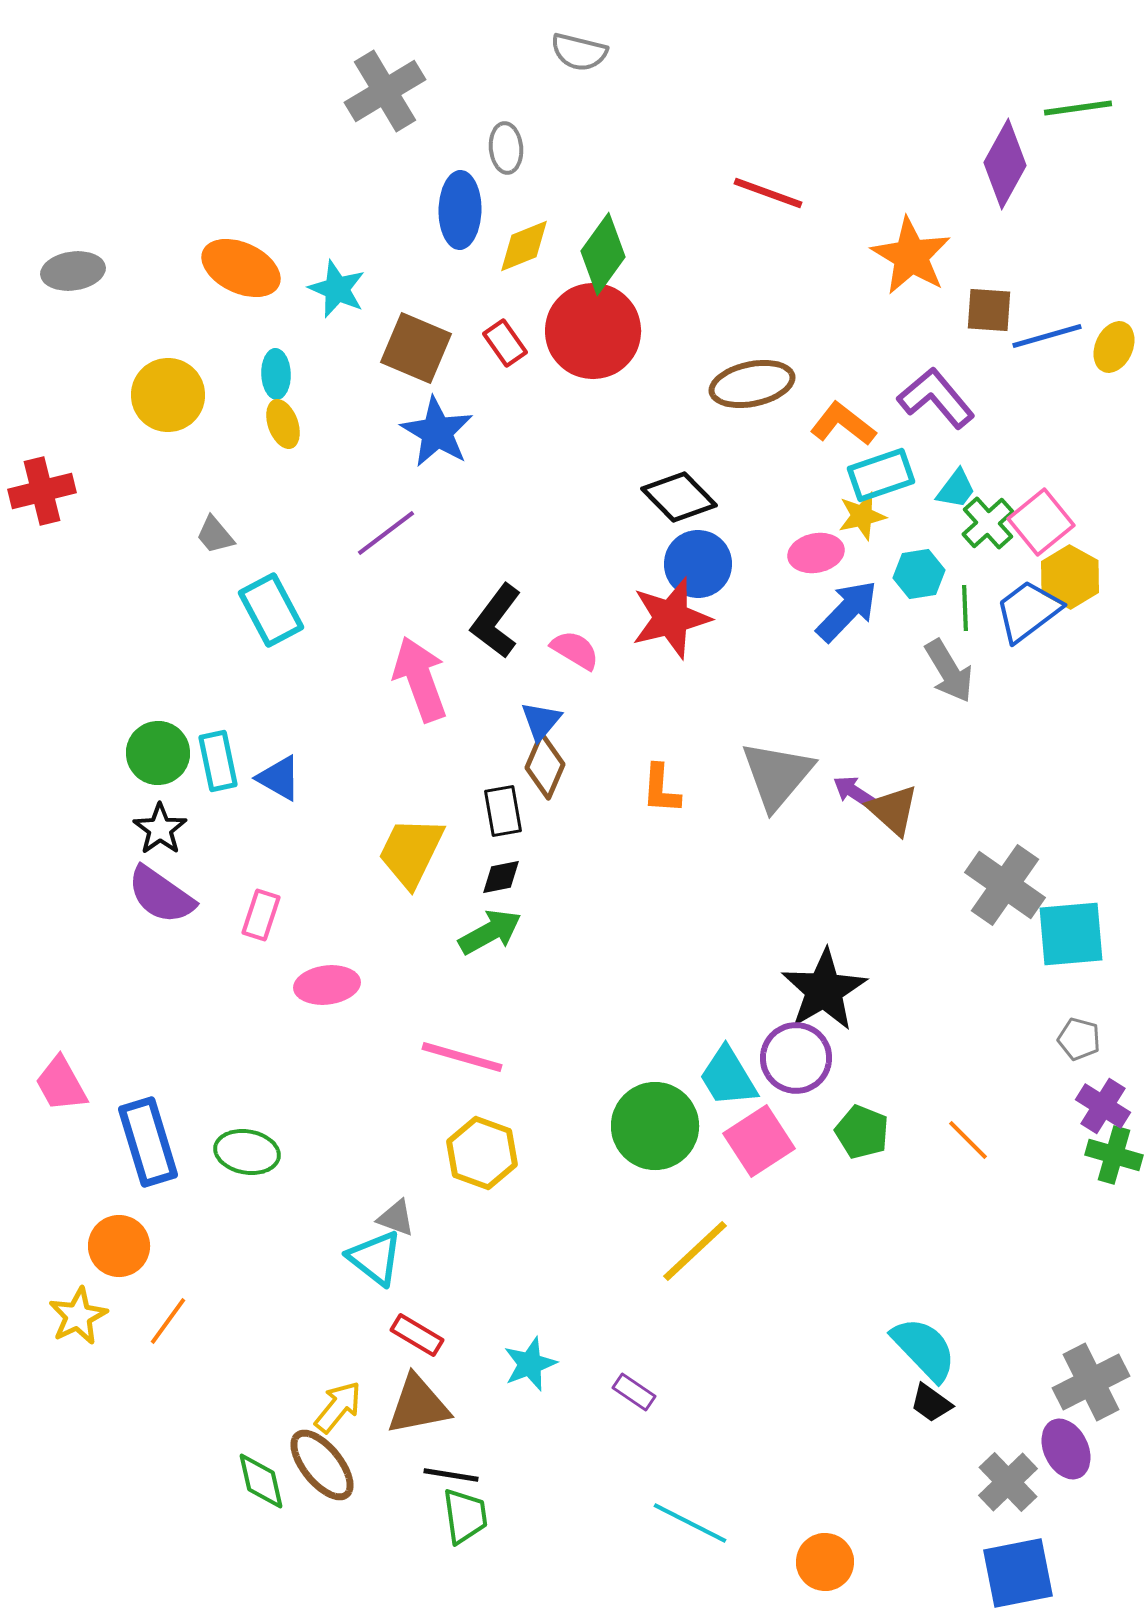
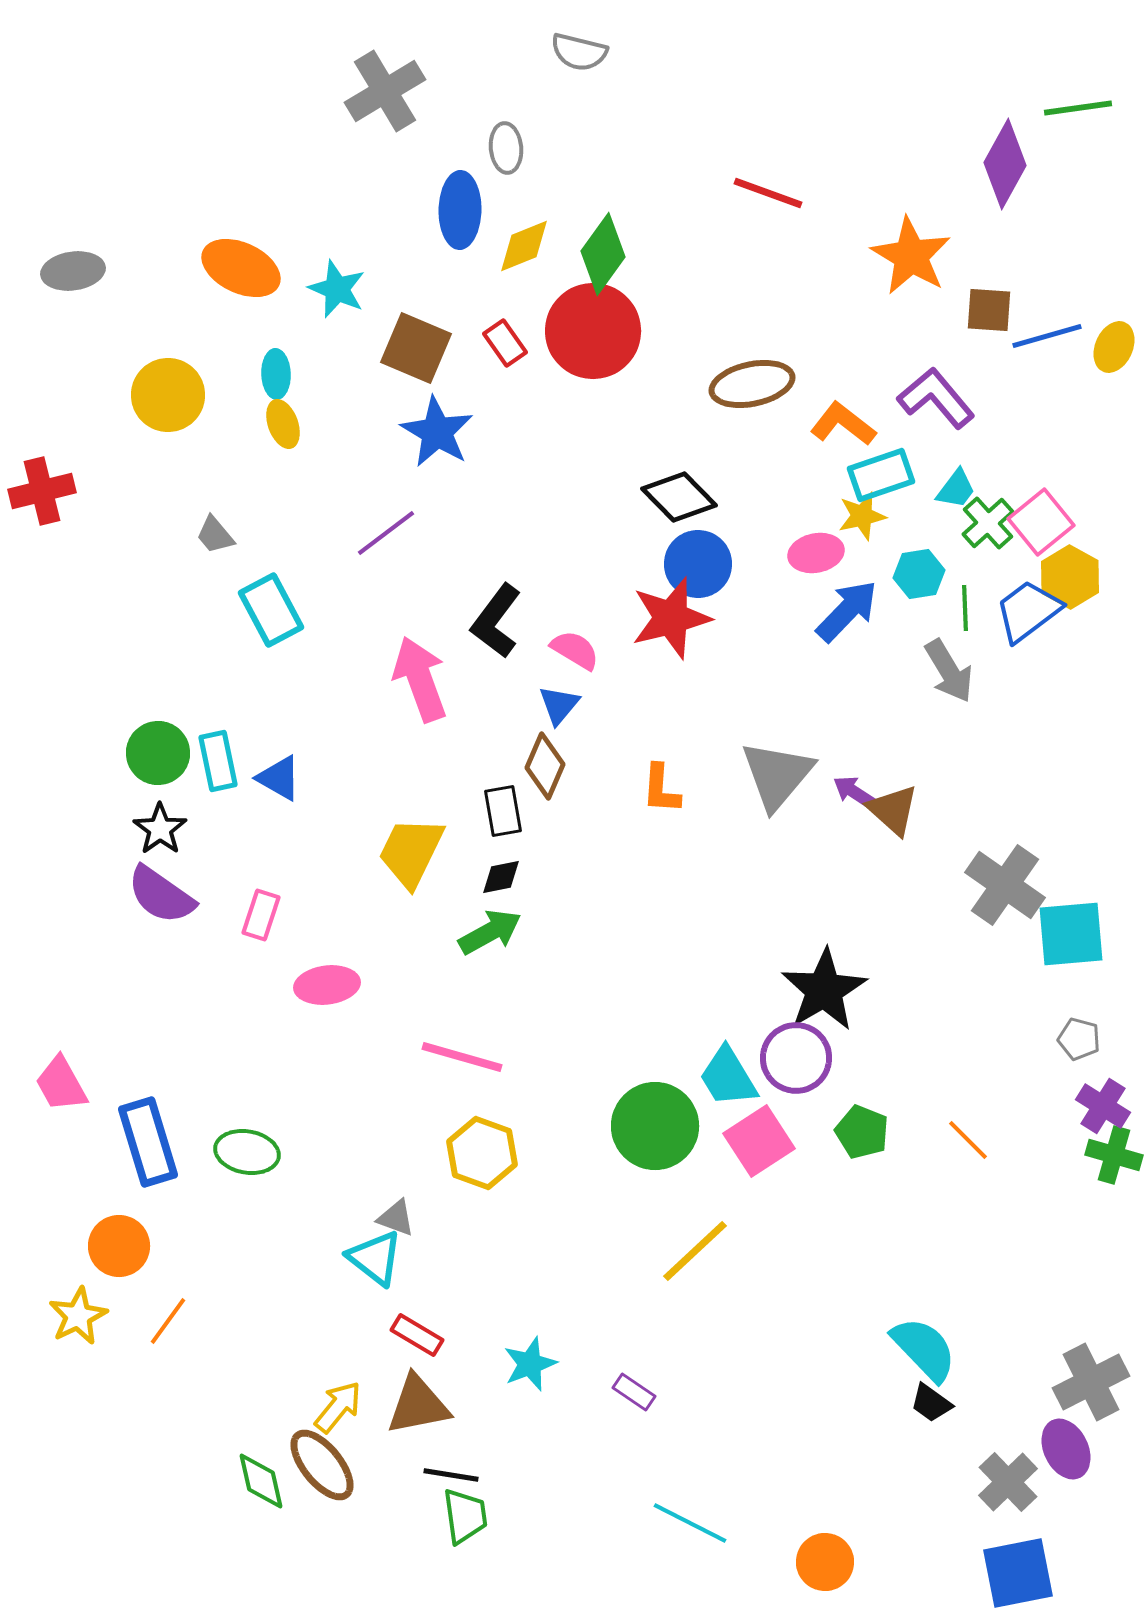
blue triangle at (541, 721): moved 18 px right, 16 px up
